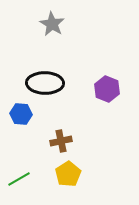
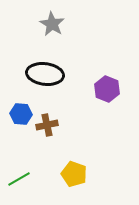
black ellipse: moved 9 px up; rotated 6 degrees clockwise
brown cross: moved 14 px left, 16 px up
yellow pentagon: moved 6 px right; rotated 20 degrees counterclockwise
